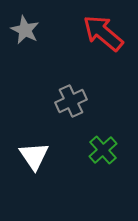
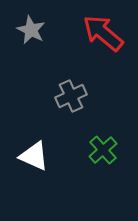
gray star: moved 6 px right
gray cross: moved 5 px up
white triangle: rotated 32 degrees counterclockwise
